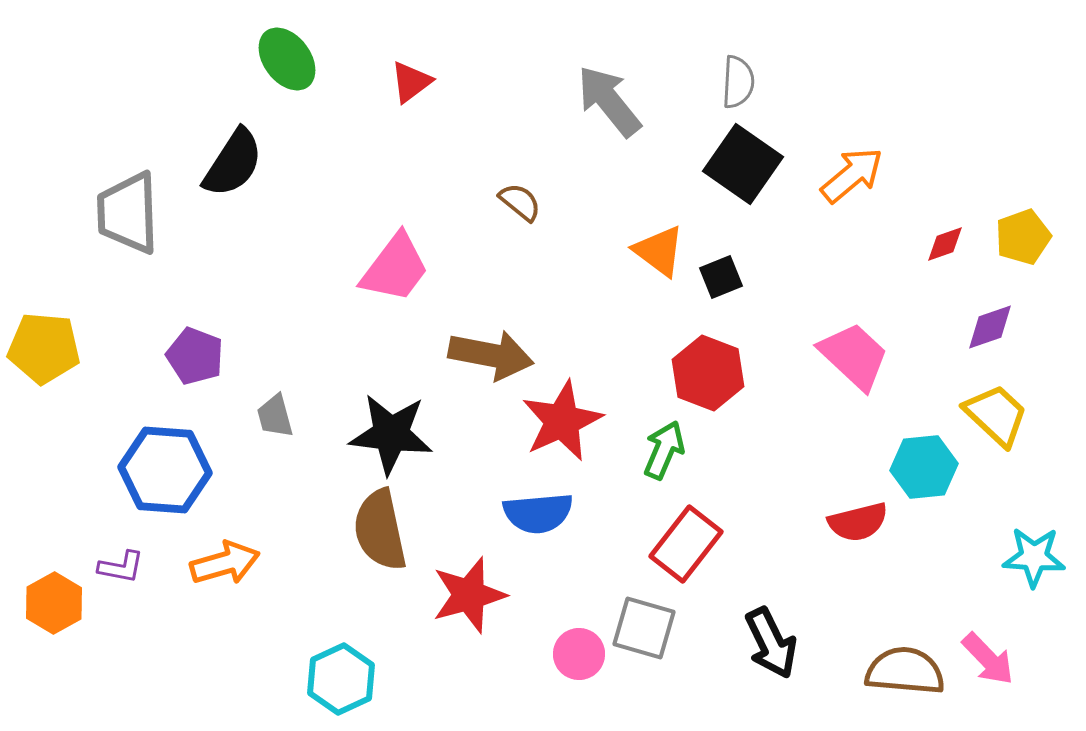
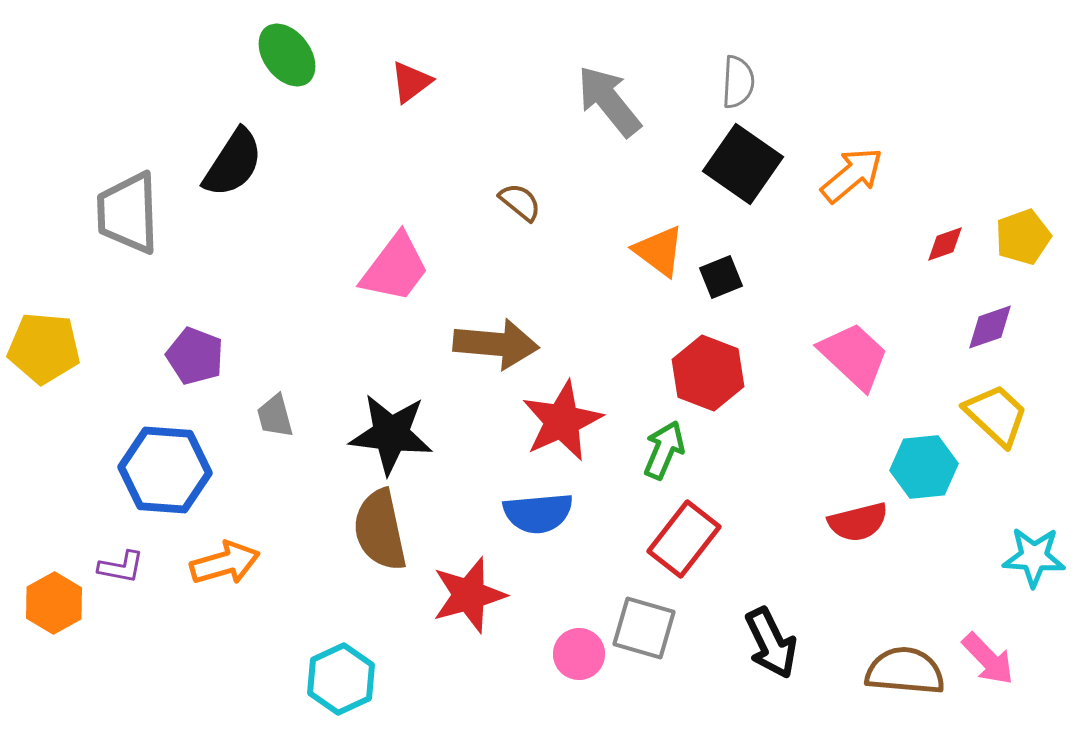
green ellipse at (287, 59): moved 4 px up
brown arrow at (491, 355): moved 5 px right, 11 px up; rotated 6 degrees counterclockwise
red rectangle at (686, 544): moved 2 px left, 5 px up
